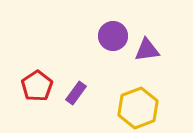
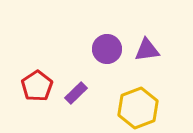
purple circle: moved 6 px left, 13 px down
purple rectangle: rotated 10 degrees clockwise
